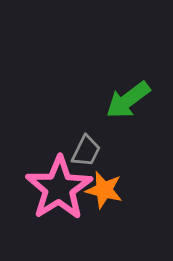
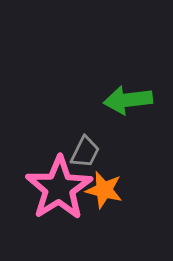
green arrow: rotated 30 degrees clockwise
gray trapezoid: moved 1 px left, 1 px down
